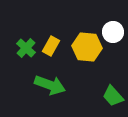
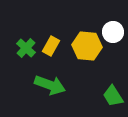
yellow hexagon: moved 1 px up
green trapezoid: rotated 10 degrees clockwise
